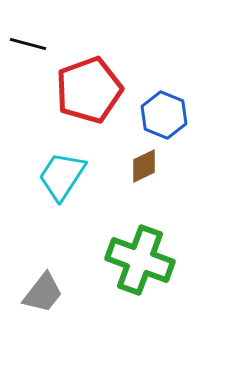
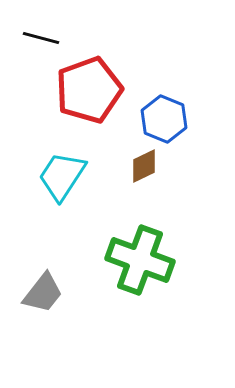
black line: moved 13 px right, 6 px up
blue hexagon: moved 4 px down
